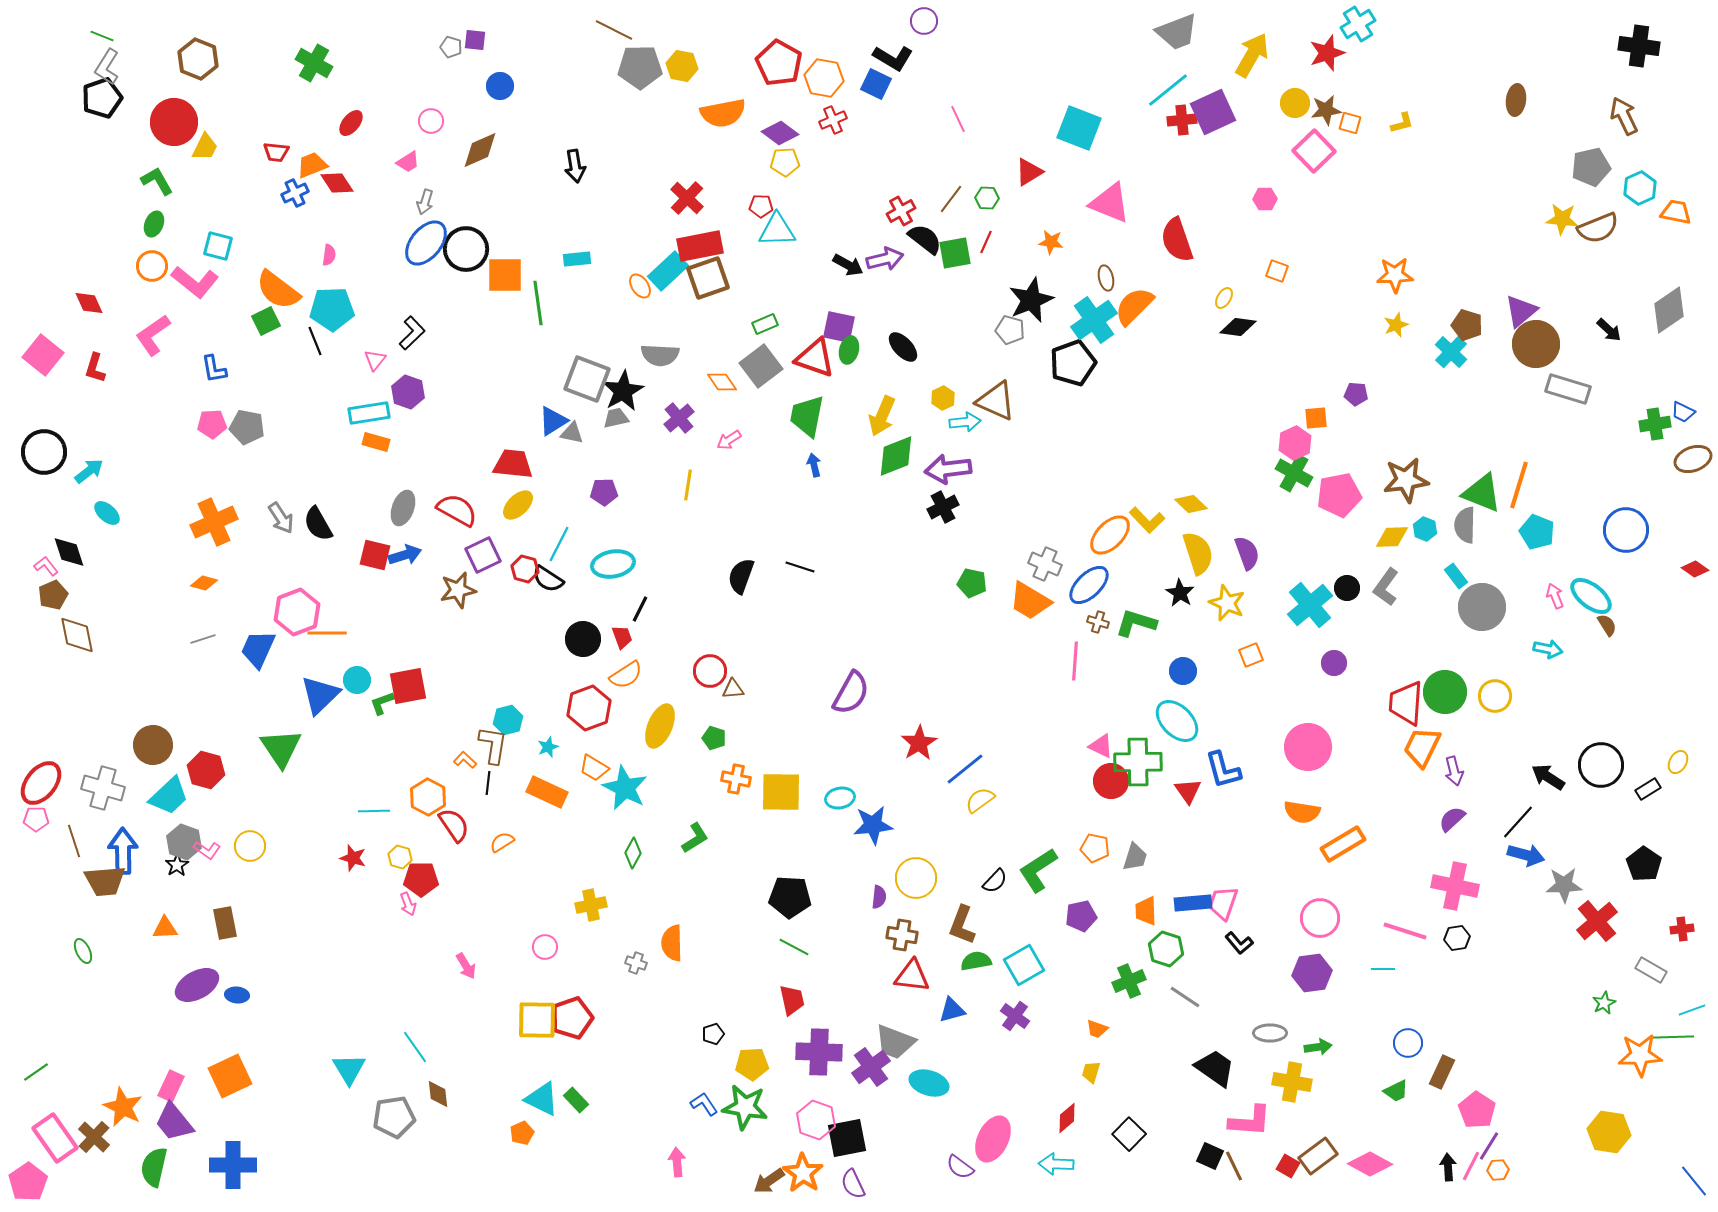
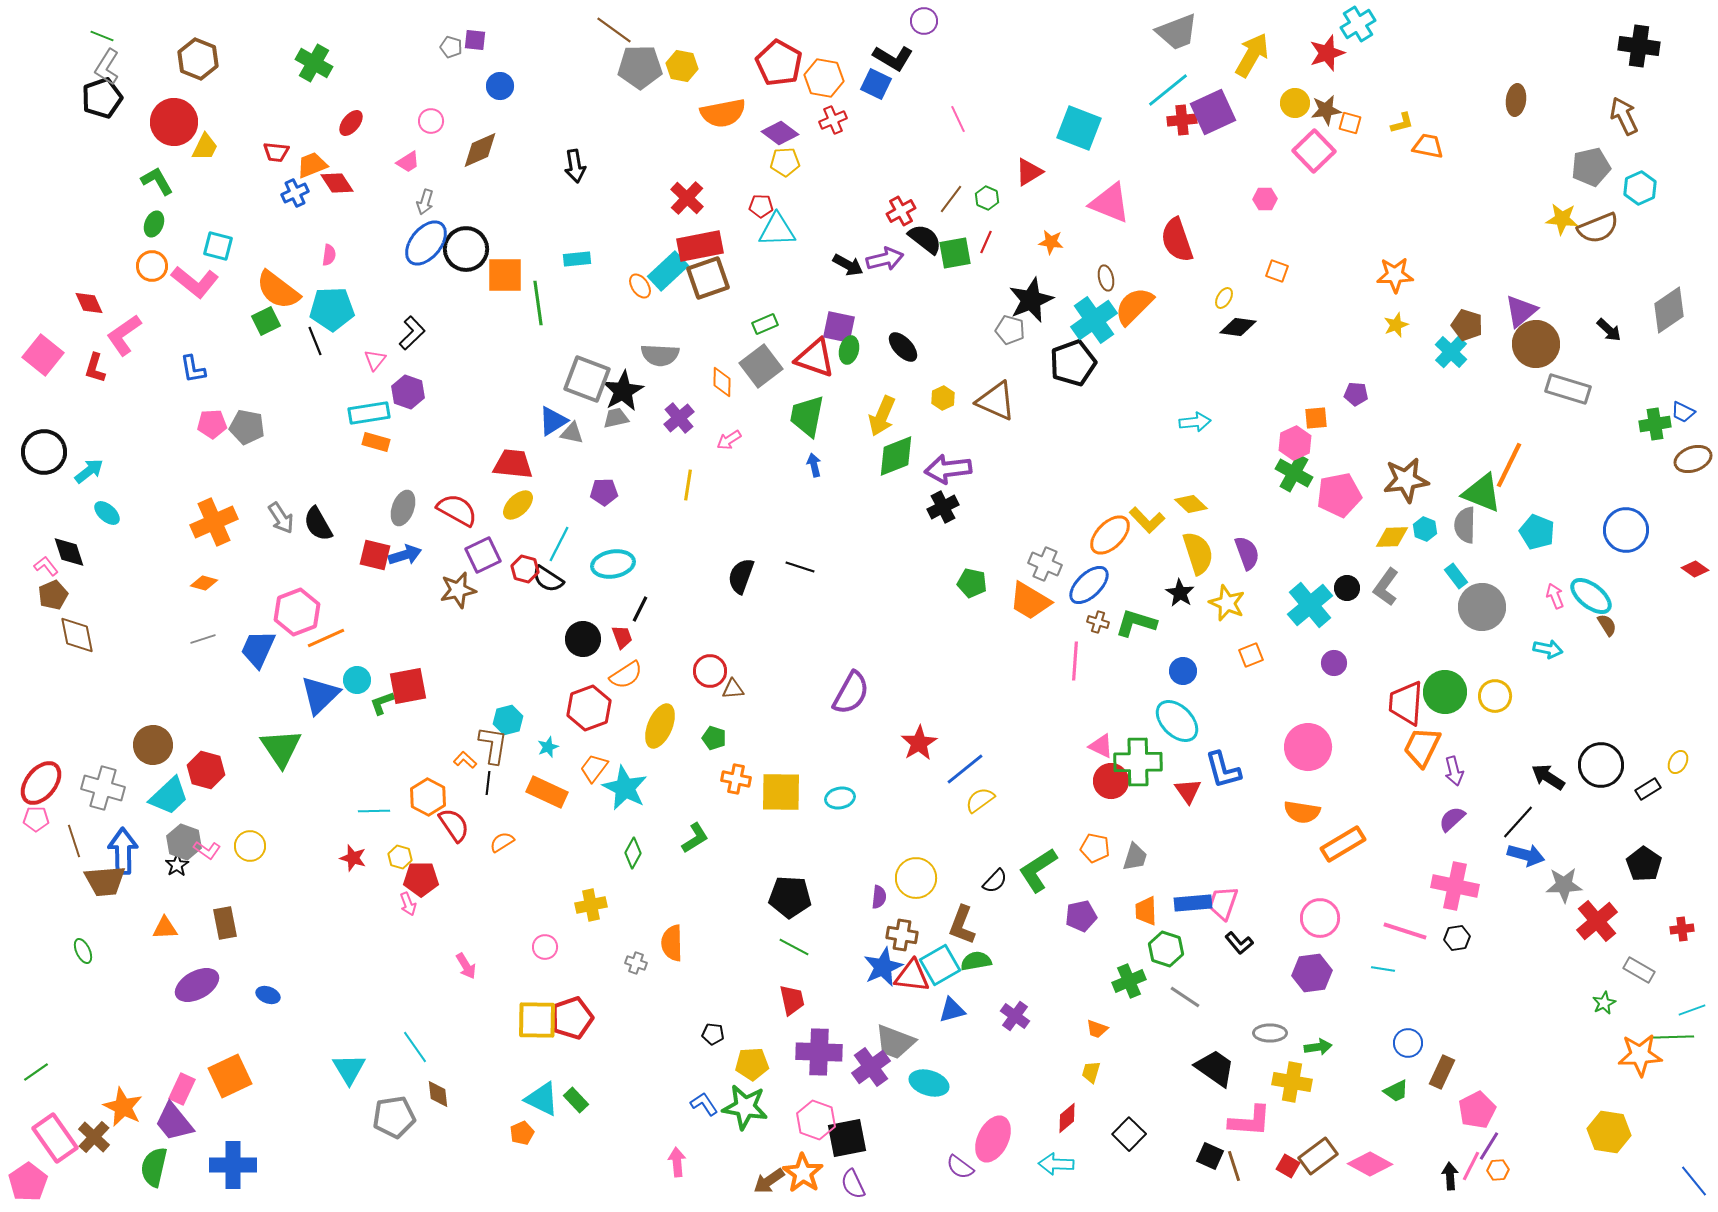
brown line at (614, 30): rotated 9 degrees clockwise
green hexagon at (987, 198): rotated 20 degrees clockwise
orange trapezoid at (1676, 212): moved 248 px left, 66 px up
pink L-shape at (153, 335): moved 29 px left
blue L-shape at (214, 369): moved 21 px left
orange diamond at (722, 382): rotated 36 degrees clockwise
cyan arrow at (965, 422): moved 230 px right
orange line at (1519, 485): moved 10 px left, 20 px up; rotated 9 degrees clockwise
orange line at (327, 633): moved 1 px left, 5 px down; rotated 24 degrees counterclockwise
orange trapezoid at (594, 768): rotated 96 degrees clockwise
blue star at (873, 825): moved 10 px right, 142 px down; rotated 18 degrees counterclockwise
cyan square at (1024, 965): moved 84 px left
cyan line at (1383, 969): rotated 10 degrees clockwise
gray rectangle at (1651, 970): moved 12 px left
blue ellipse at (237, 995): moved 31 px right; rotated 15 degrees clockwise
black pentagon at (713, 1034): rotated 25 degrees clockwise
pink rectangle at (171, 1086): moved 11 px right, 3 px down
pink pentagon at (1477, 1110): rotated 12 degrees clockwise
brown line at (1234, 1166): rotated 8 degrees clockwise
black arrow at (1448, 1167): moved 2 px right, 9 px down
